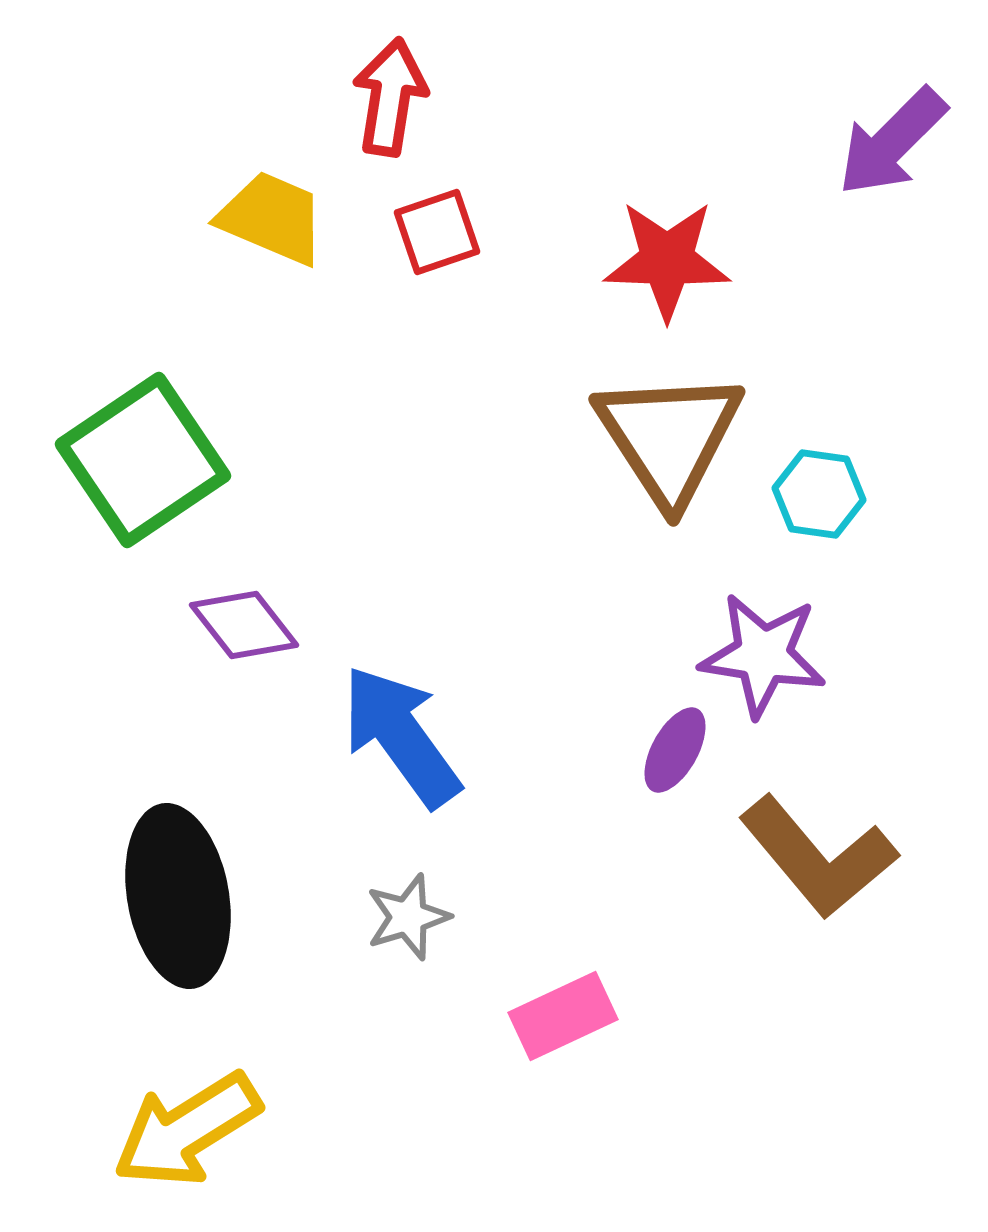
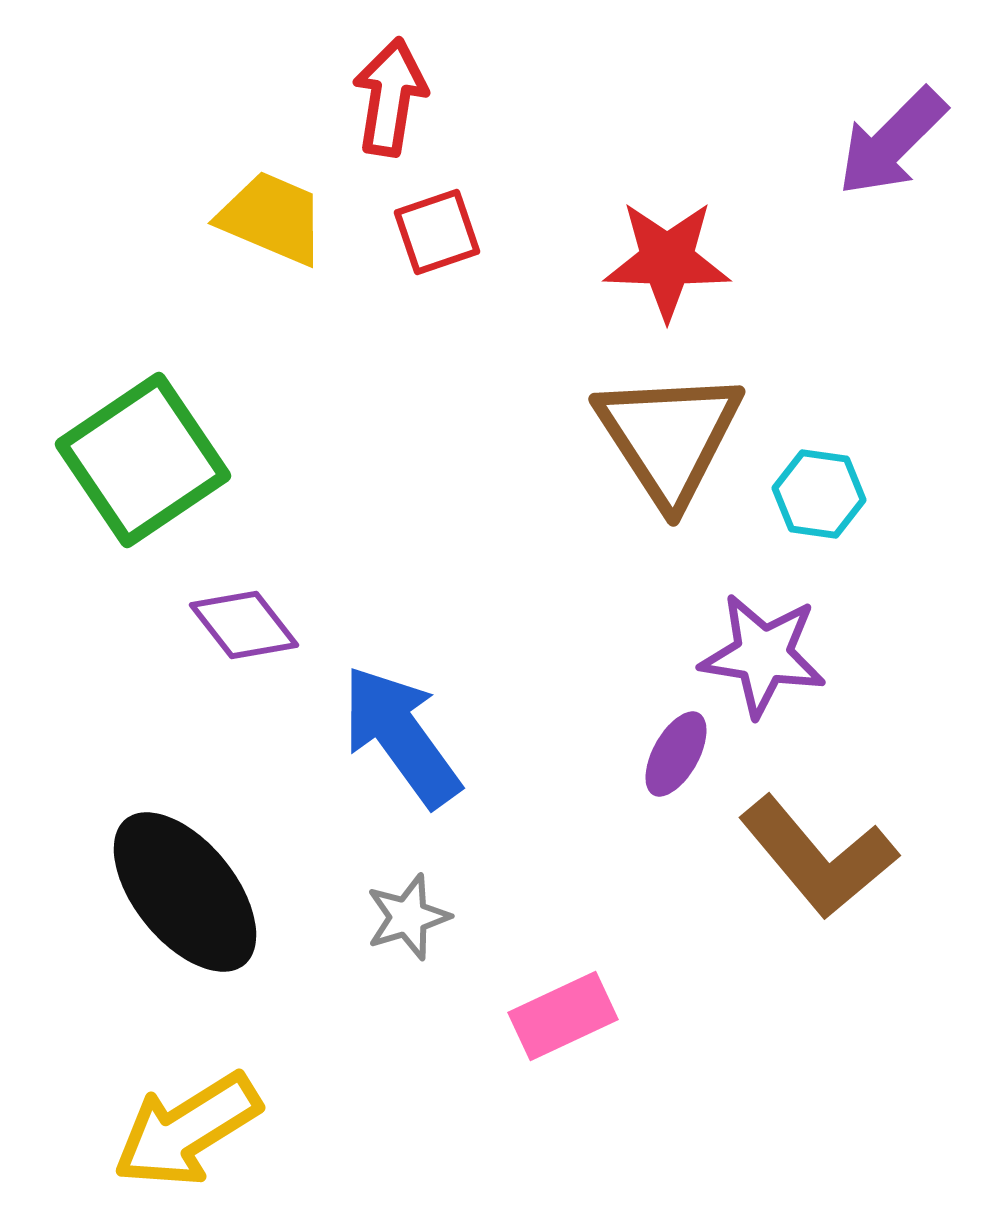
purple ellipse: moved 1 px right, 4 px down
black ellipse: moved 7 px right, 4 px up; rotated 29 degrees counterclockwise
